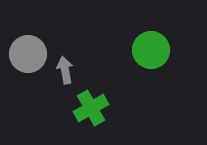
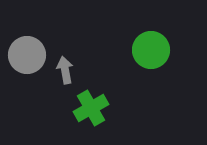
gray circle: moved 1 px left, 1 px down
